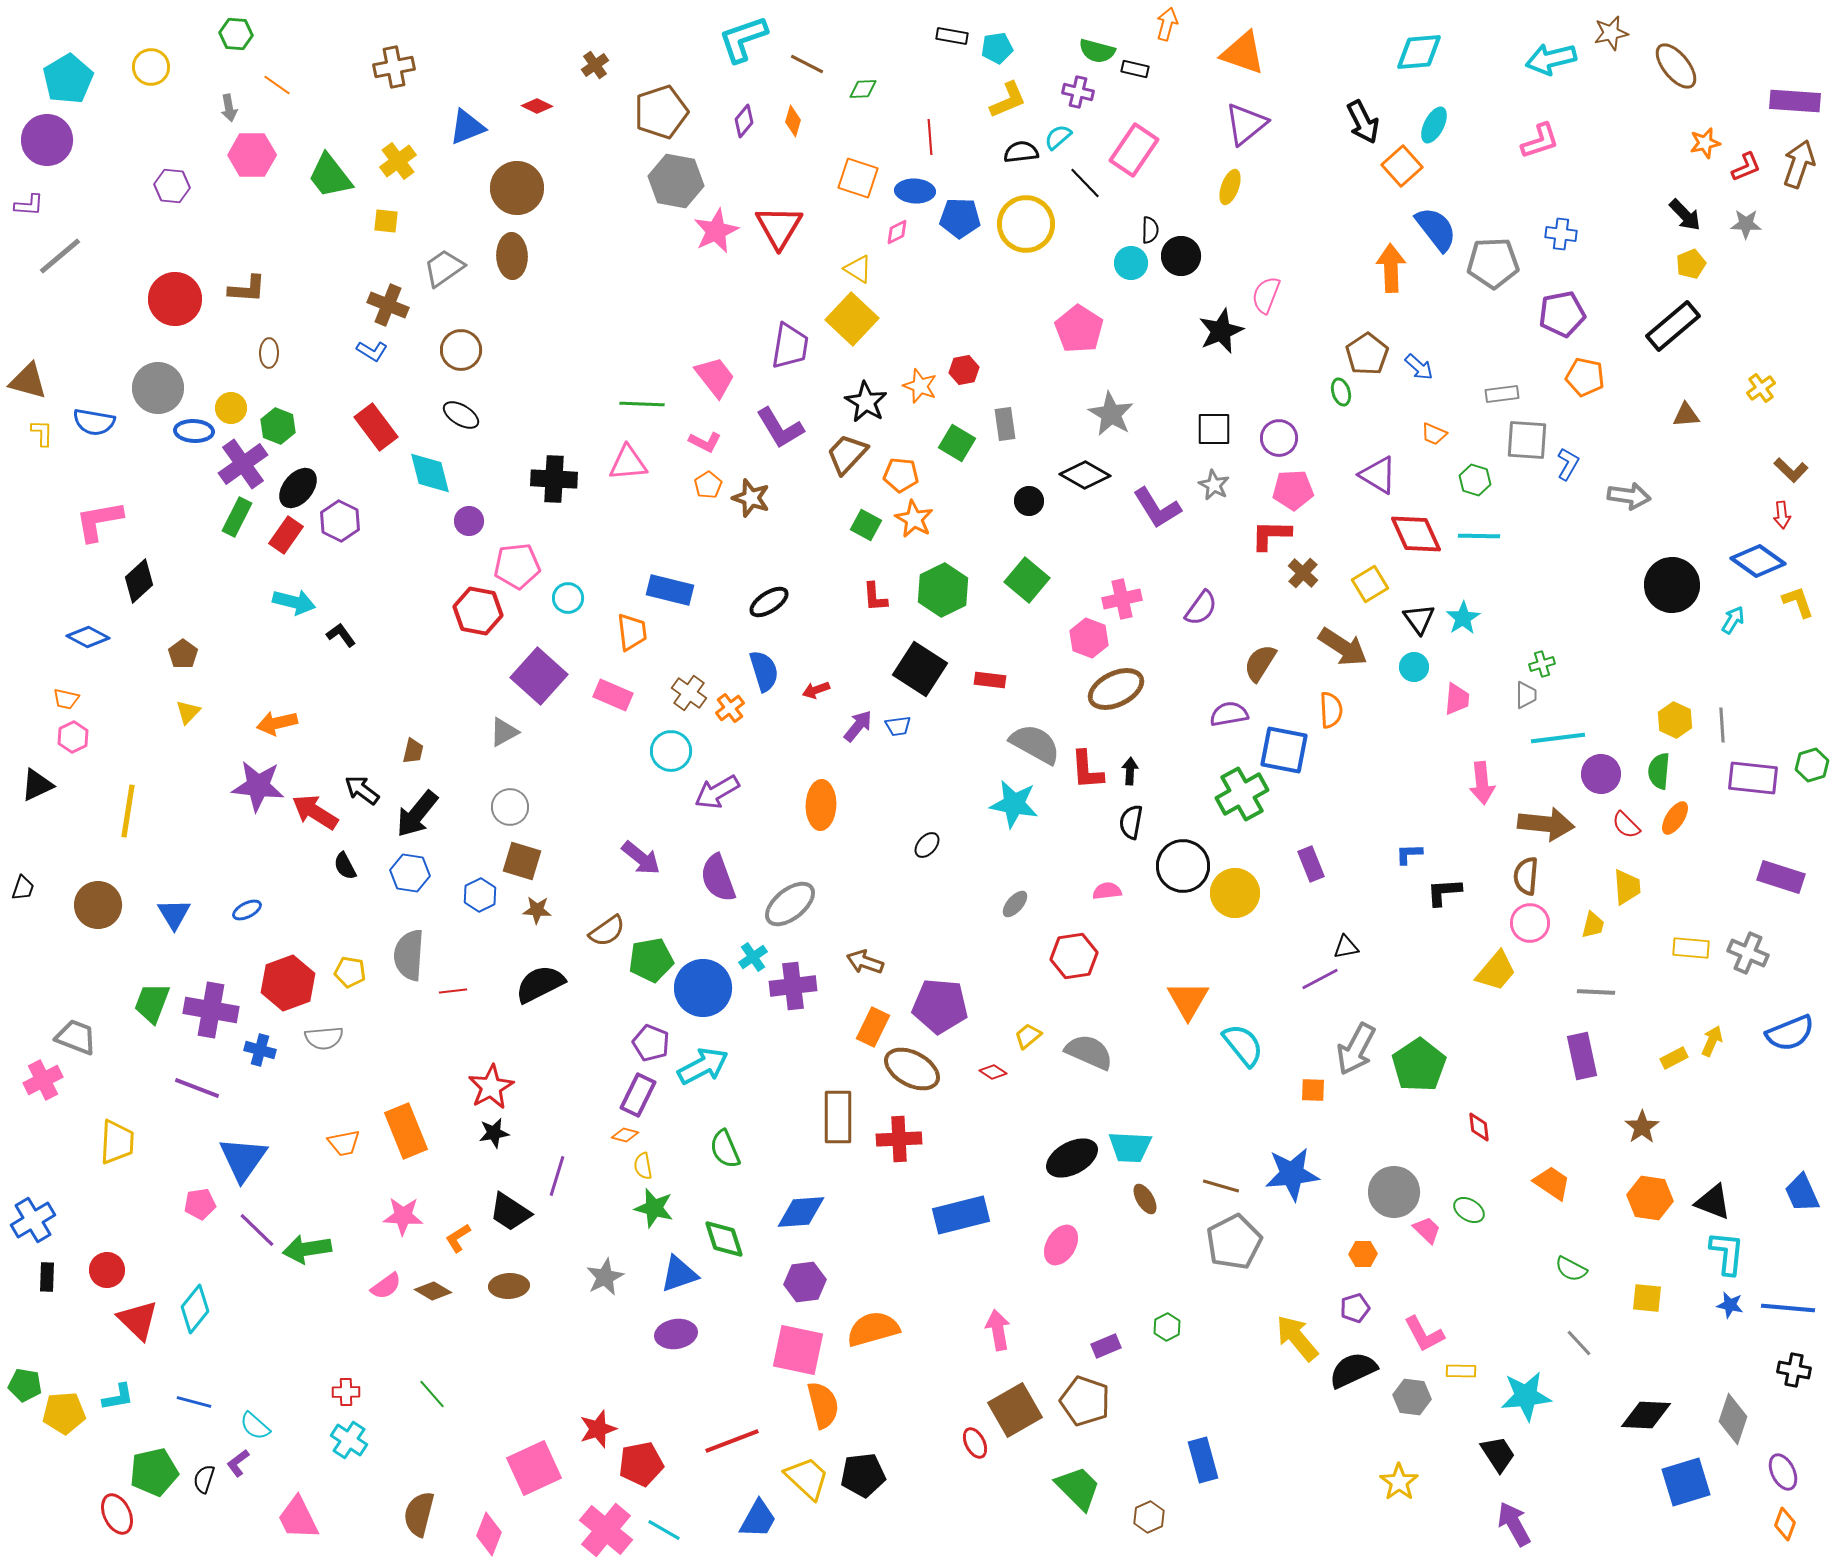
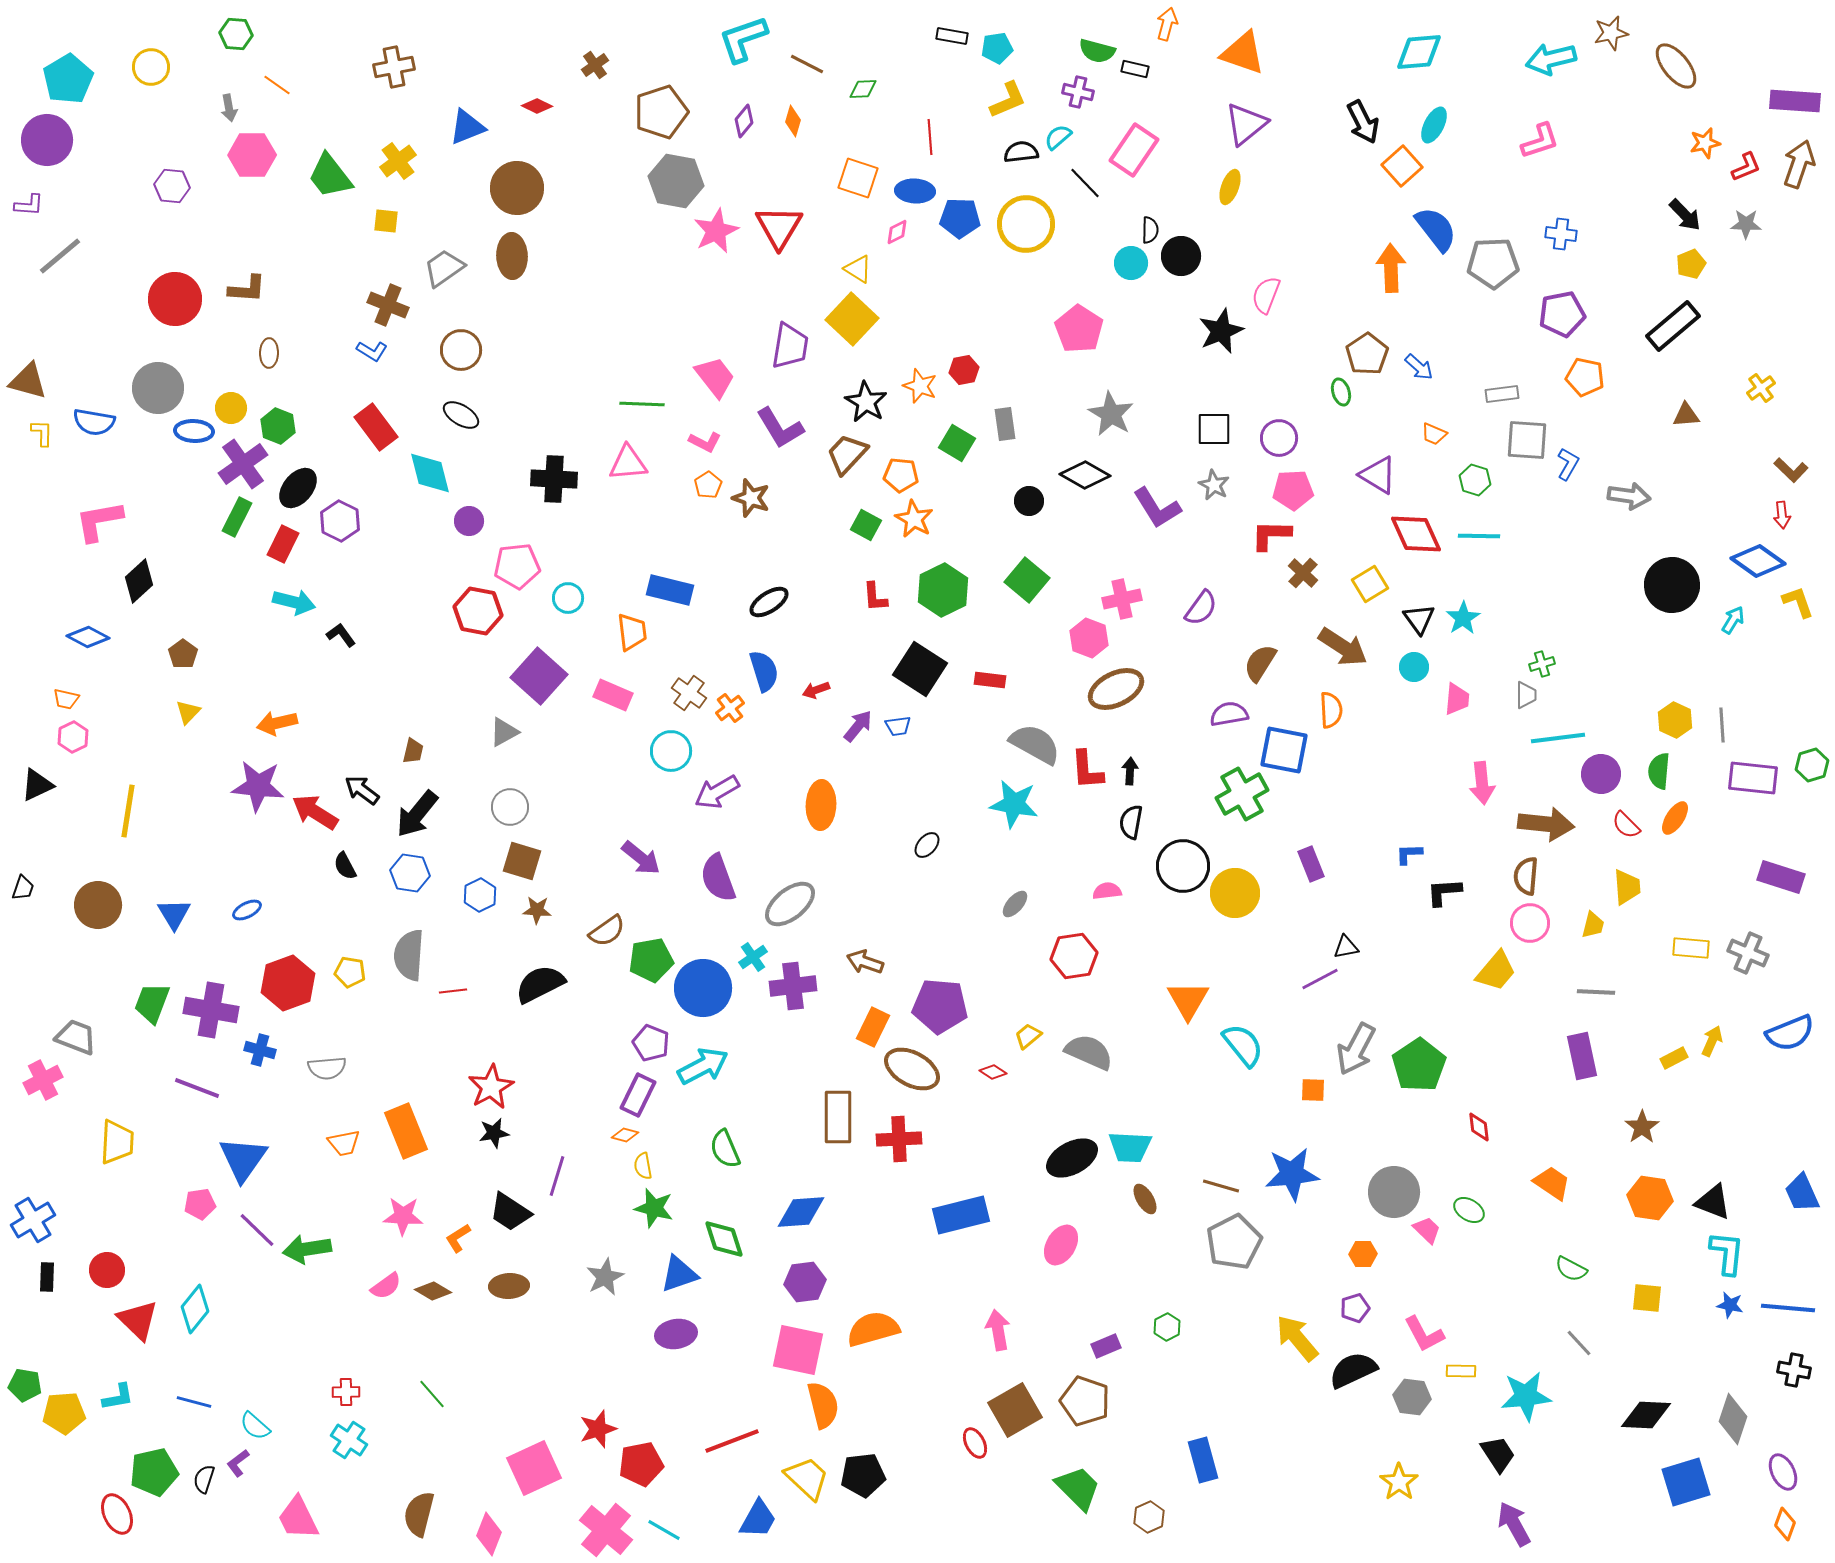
red rectangle at (286, 535): moved 3 px left, 9 px down; rotated 9 degrees counterclockwise
gray semicircle at (324, 1038): moved 3 px right, 30 px down
